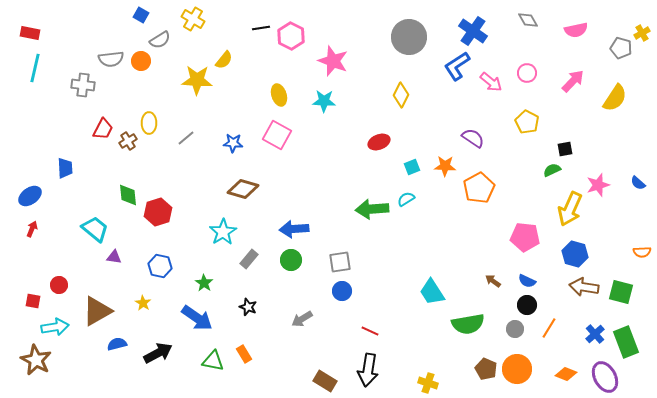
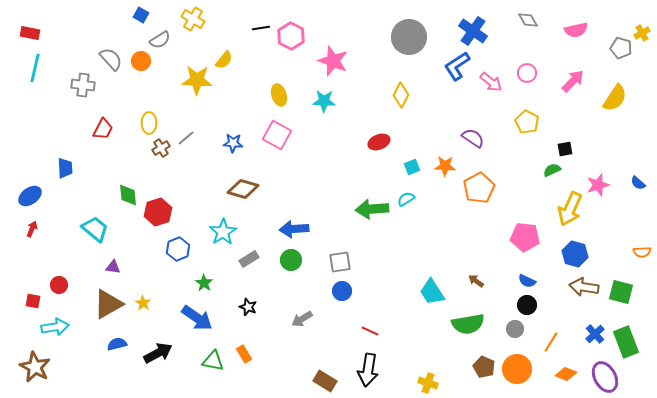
gray semicircle at (111, 59): rotated 125 degrees counterclockwise
brown cross at (128, 141): moved 33 px right, 7 px down
purple triangle at (114, 257): moved 1 px left, 10 px down
gray rectangle at (249, 259): rotated 18 degrees clockwise
blue hexagon at (160, 266): moved 18 px right, 17 px up; rotated 25 degrees clockwise
brown arrow at (493, 281): moved 17 px left
brown triangle at (97, 311): moved 11 px right, 7 px up
orange line at (549, 328): moved 2 px right, 14 px down
brown star at (36, 360): moved 1 px left, 7 px down
brown pentagon at (486, 369): moved 2 px left, 2 px up
